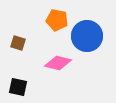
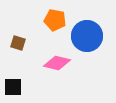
orange pentagon: moved 2 px left
pink diamond: moved 1 px left
black square: moved 5 px left; rotated 12 degrees counterclockwise
